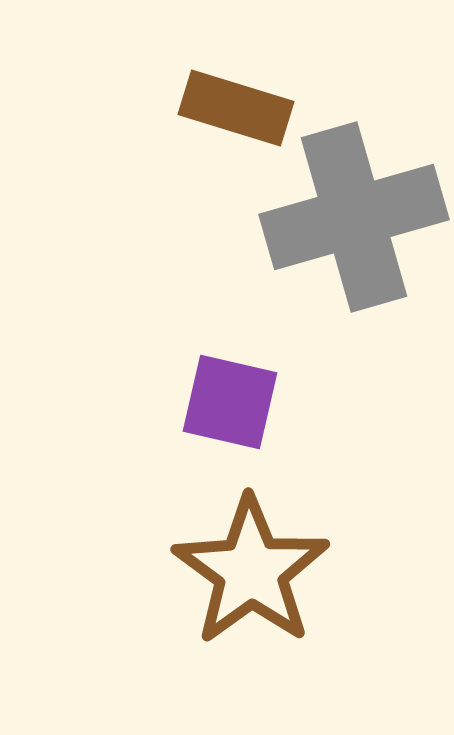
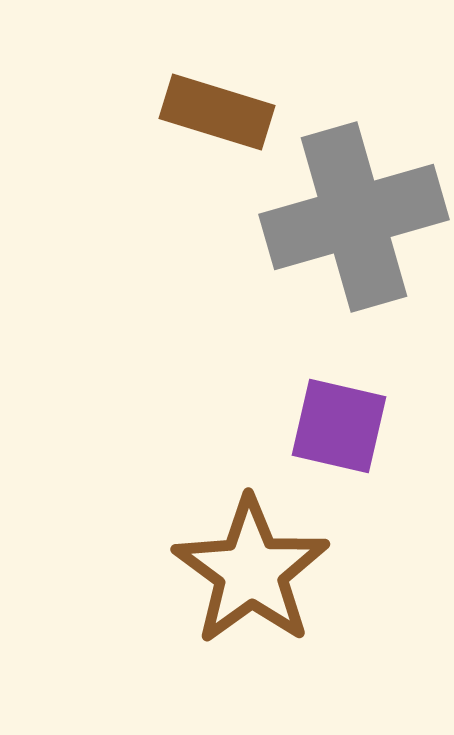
brown rectangle: moved 19 px left, 4 px down
purple square: moved 109 px right, 24 px down
